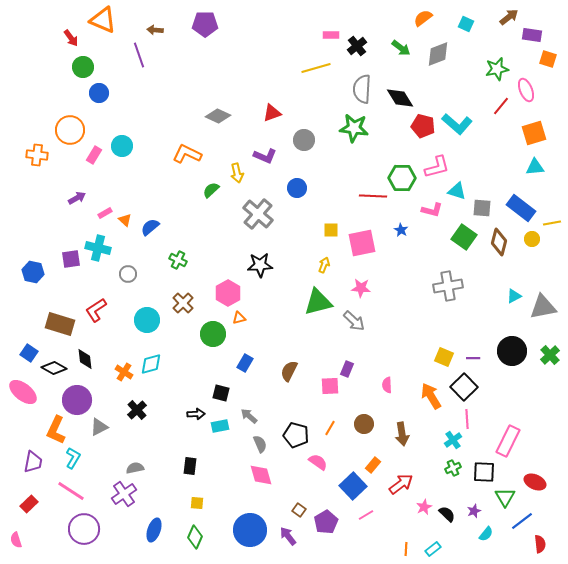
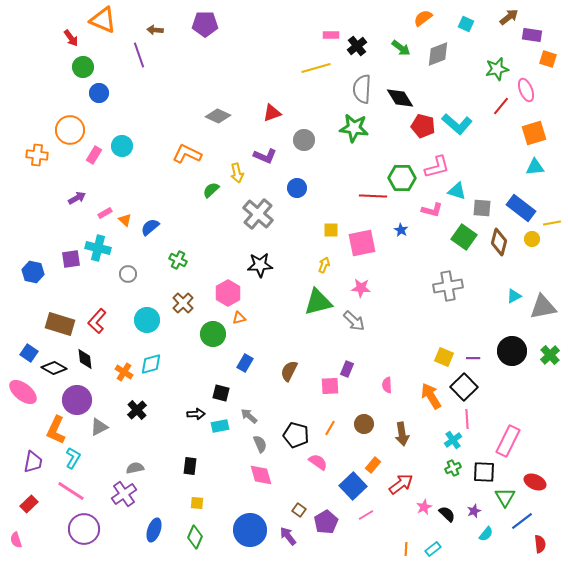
red L-shape at (96, 310): moved 1 px right, 11 px down; rotated 15 degrees counterclockwise
